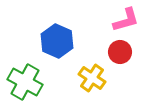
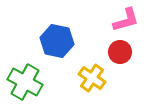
blue hexagon: rotated 12 degrees counterclockwise
